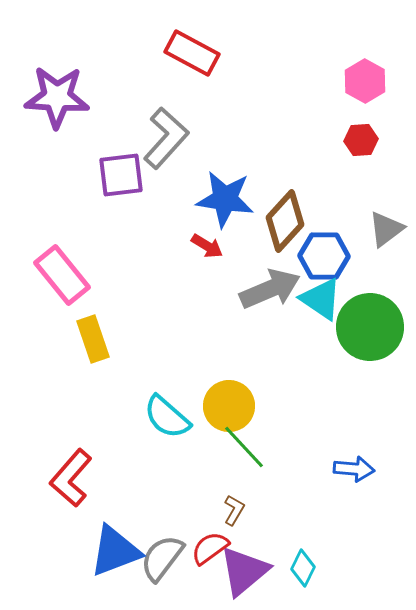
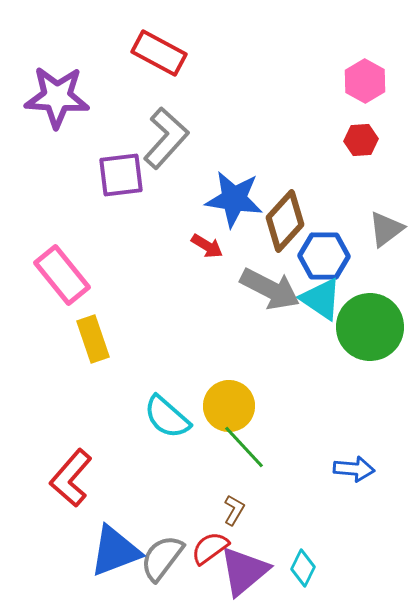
red rectangle: moved 33 px left
blue star: moved 9 px right
gray arrow: rotated 50 degrees clockwise
